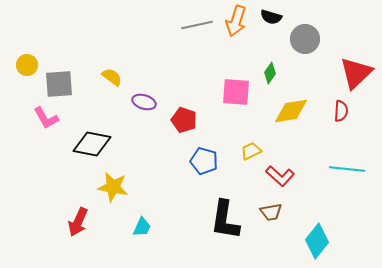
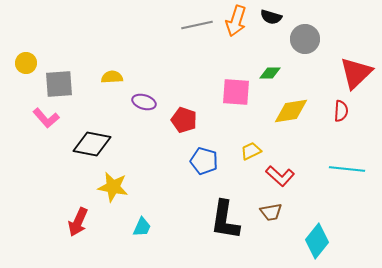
yellow circle: moved 1 px left, 2 px up
green diamond: rotated 55 degrees clockwise
yellow semicircle: rotated 40 degrees counterclockwise
pink L-shape: rotated 12 degrees counterclockwise
